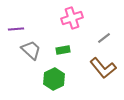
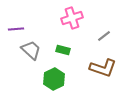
gray line: moved 2 px up
green rectangle: rotated 24 degrees clockwise
brown L-shape: rotated 32 degrees counterclockwise
